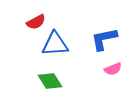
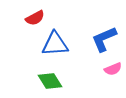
red semicircle: moved 1 px left, 4 px up
blue L-shape: rotated 12 degrees counterclockwise
